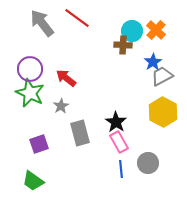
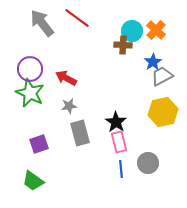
red arrow: rotated 10 degrees counterclockwise
gray star: moved 8 px right; rotated 21 degrees clockwise
yellow hexagon: rotated 20 degrees clockwise
pink rectangle: rotated 15 degrees clockwise
